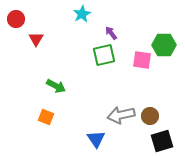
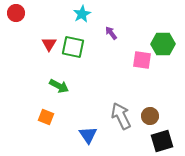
red circle: moved 6 px up
red triangle: moved 13 px right, 5 px down
green hexagon: moved 1 px left, 1 px up
green square: moved 31 px left, 8 px up; rotated 25 degrees clockwise
green arrow: moved 3 px right
gray arrow: moved 1 px down; rotated 76 degrees clockwise
blue triangle: moved 8 px left, 4 px up
